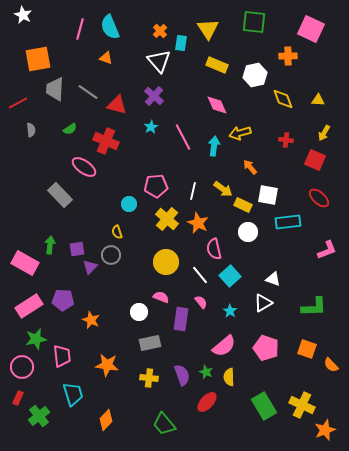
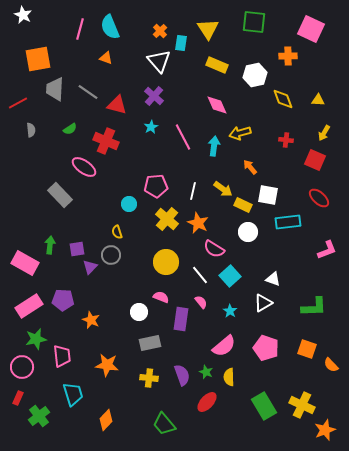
pink semicircle at (214, 249): rotated 45 degrees counterclockwise
